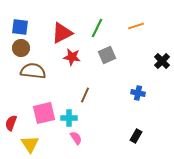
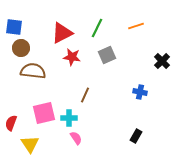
blue square: moved 6 px left
blue cross: moved 2 px right, 1 px up
